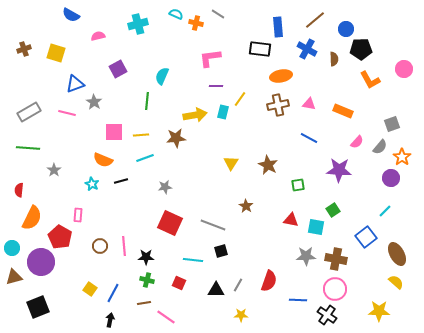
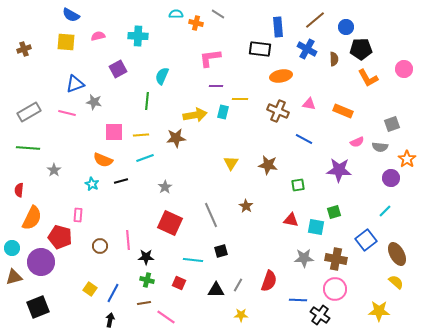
cyan semicircle at (176, 14): rotated 24 degrees counterclockwise
cyan cross at (138, 24): moved 12 px down; rotated 18 degrees clockwise
blue circle at (346, 29): moved 2 px up
yellow square at (56, 53): moved 10 px right, 11 px up; rotated 12 degrees counterclockwise
orange L-shape at (370, 80): moved 2 px left, 2 px up
yellow line at (240, 99): rotated 56 degrees clockwise
gray star at (94, 102): rotated 21 degrees counterclockwise
brown cross at (278, 105): moved 6 px down; rotated 35 degrees clockwise
blue line at (309, 138): moved 5 px left, 1 px down
pink semicircle at (357, 142): rotated 24 degrees clockwise
gray semicircle at (380, 147): rotated 56 degrees clockwise
orange star at (402, 157): moved 5 px right, 2 px down
brown star at (268, 165): rotated 18 degrees counterclockwise
gray star at (165, 187): rotated 24 degrees counterclockwise
green square at (333, 210): moved 1 px right, 2 px down; rotated 16 degrees clockwise
gray line at (213, 225): moved 2 px left, 10 px up; rotated 45 degrees clockwise
red pentagon at (60, 237): rotated 15 degrees counterclockwise
blue square at (366, 237): moved 3 px down
pink line at (124, 246): moved 4 px right, 6 px up
gray star at (306, 256): moved 2 px left, 2 px down
black cross at (327, 315): moved 7 px left
